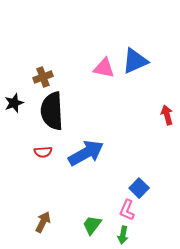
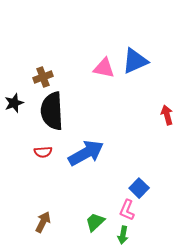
green trapezoid: moved 3 px right, 3 px up; rotated 10 degrees clockwise
